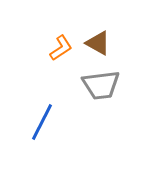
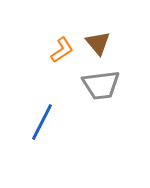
brown triangle: rotated 20 degrees clockwise
orange L-shape: moved 1 px right, 2 px down
